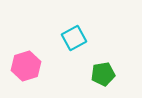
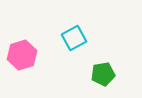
pink hexagon: moved 4 px left, 11 px up
